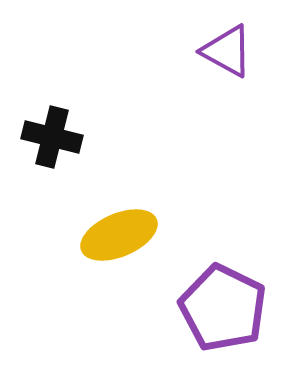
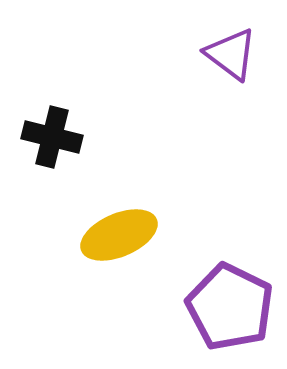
purple triangle: moved 4 px right, 3 px down; rotated 8 degrees clockwise
purple pentagon: moved 7 px right, 1 px up
